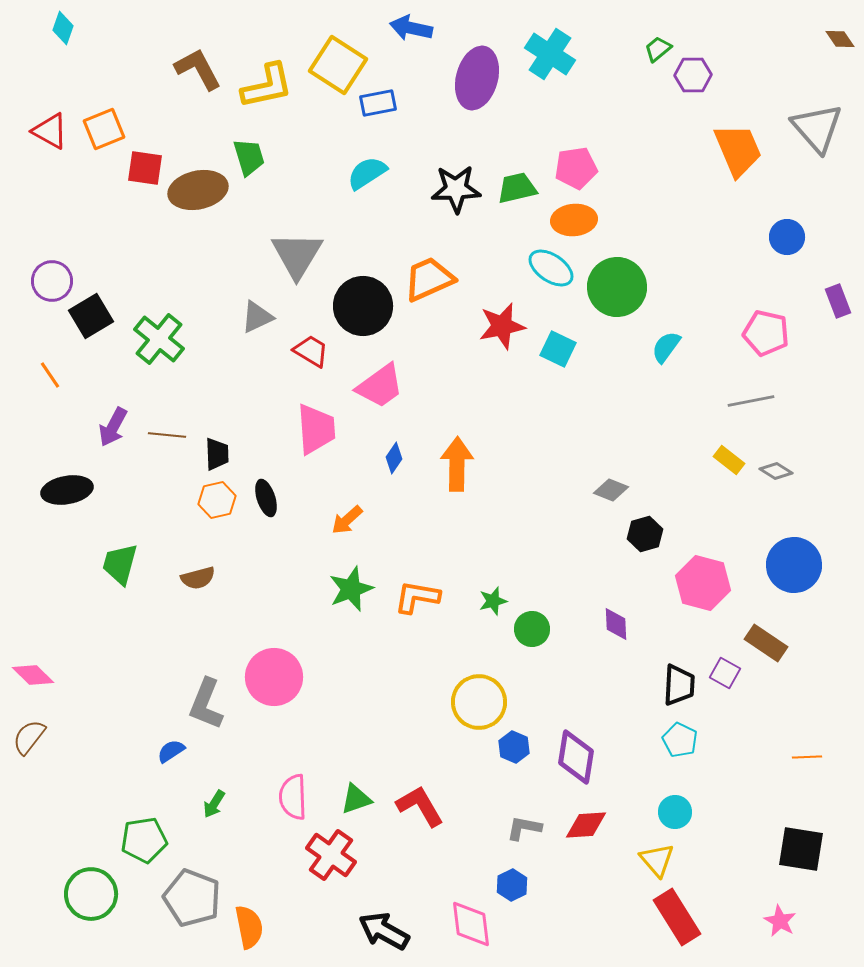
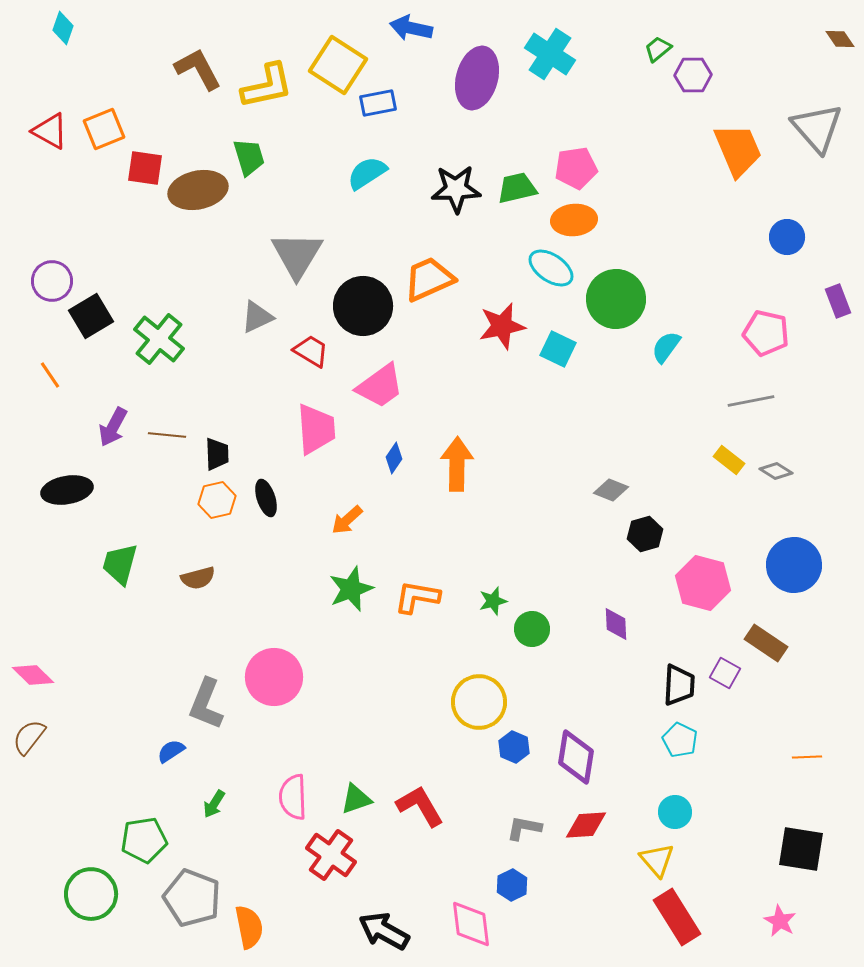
green circle at (617, 287): moved 1 px left, 12 px down
